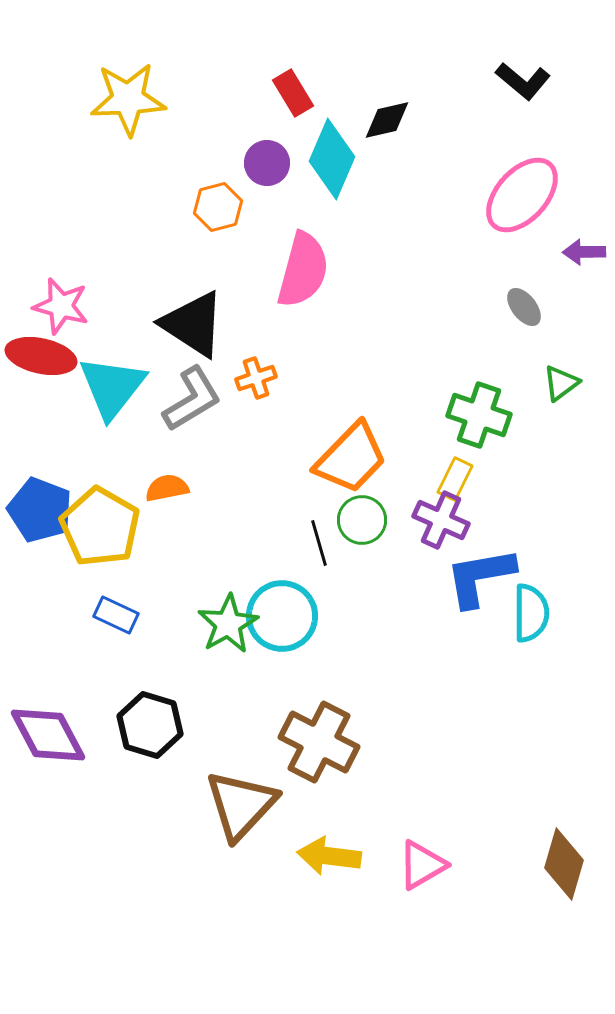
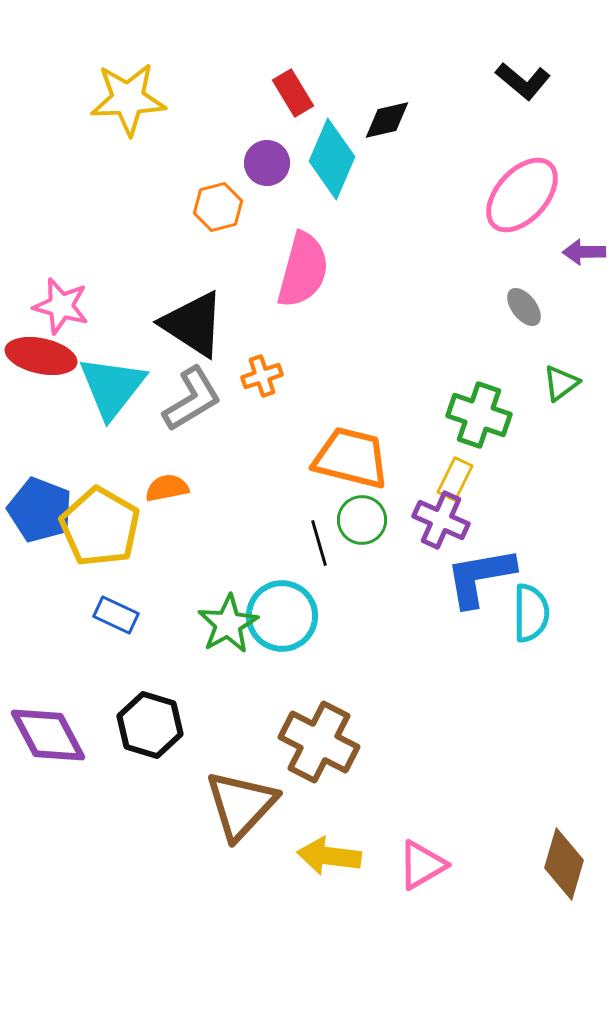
orange cross: moved 6 px right, 2 px up
orange trapezoid: rotated 120 degrees counterclockwise
